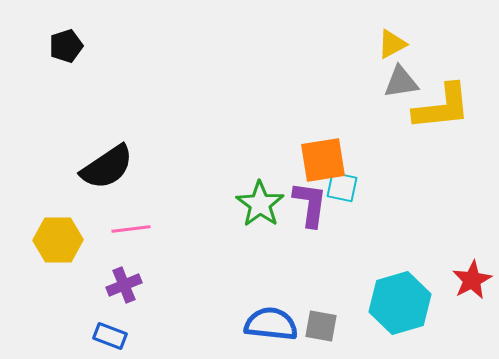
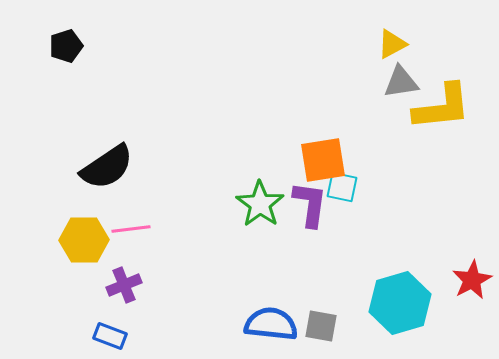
yellow hexagon: moved 26 px right
